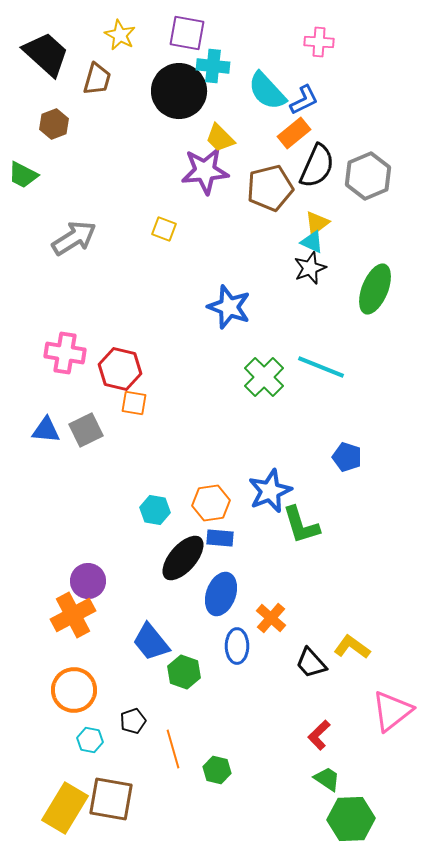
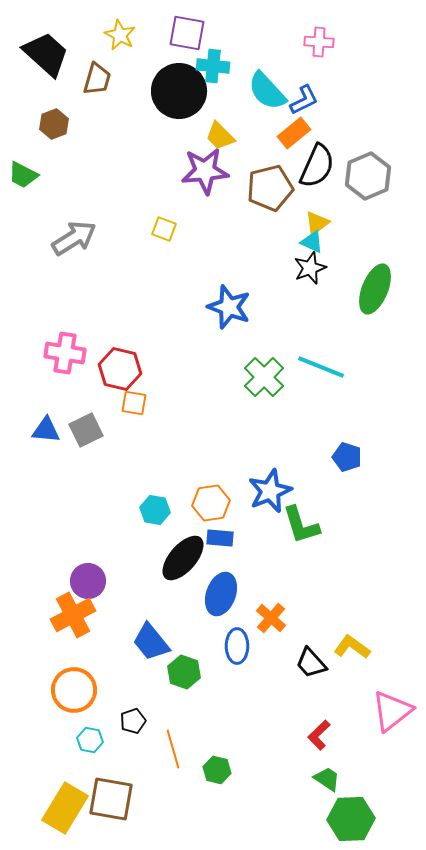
yellow trapezoid at (220, 138): moved 2 px up
